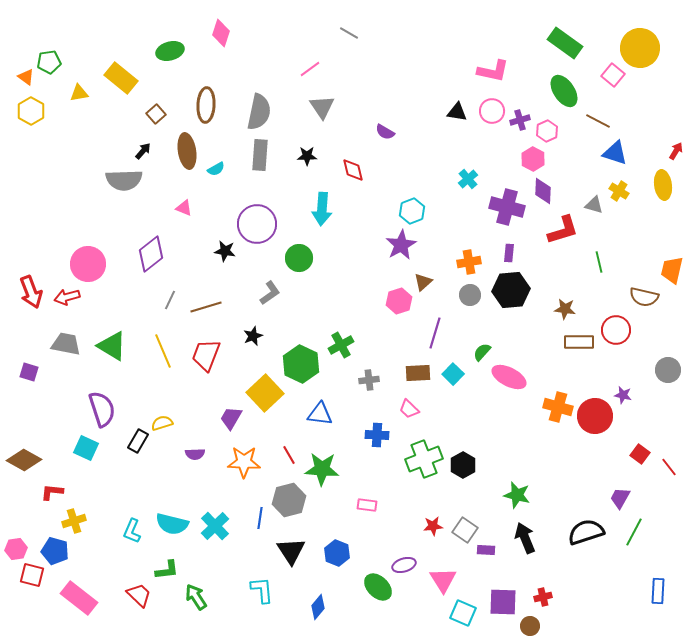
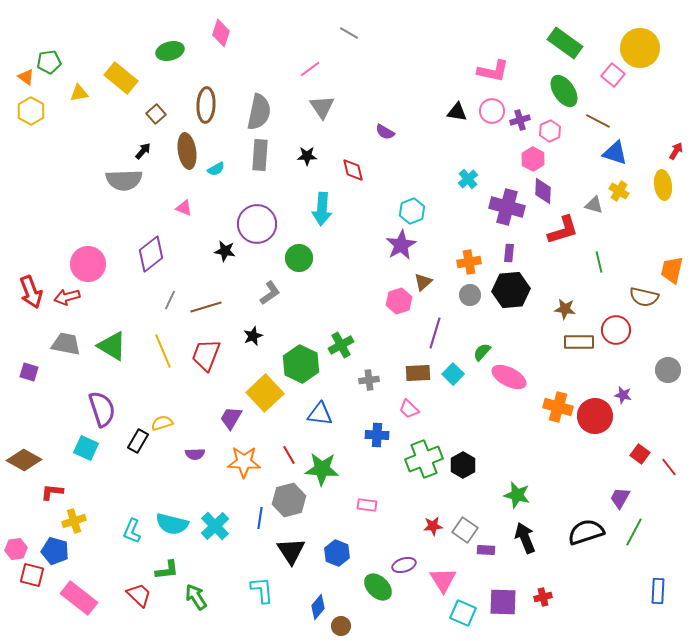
pink hexagon at (547, 131): moved 3 px right
brown circle at (530, 626): moved 189 px left
